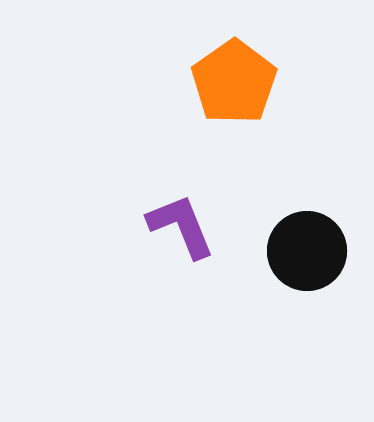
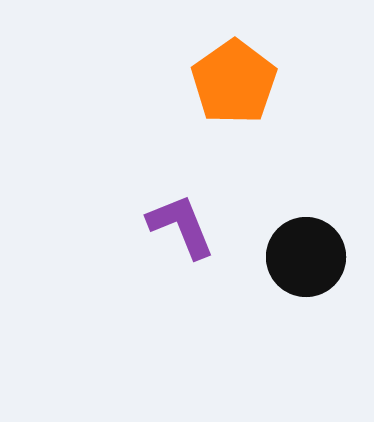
black circle: moved 1 px left, 6 px down
